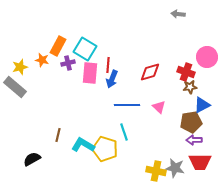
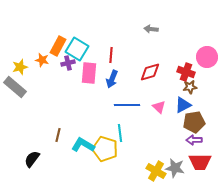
gray arrow: moved 27 px left, 15 px down
cyan square: moved 8 px left
red line: moved 3 px right, 10 px up
pink rectangle: moved 1 px left
blue triangle: moved 19 px left
brown pentagon: moved 3 px right
cyan line: moved 4 px left, 1 px down; rotated 12 degrees clockwise
black semicircle: rotated 24 degrees counterclockwise
yellow cross: rotated 18 degrees clockwise
